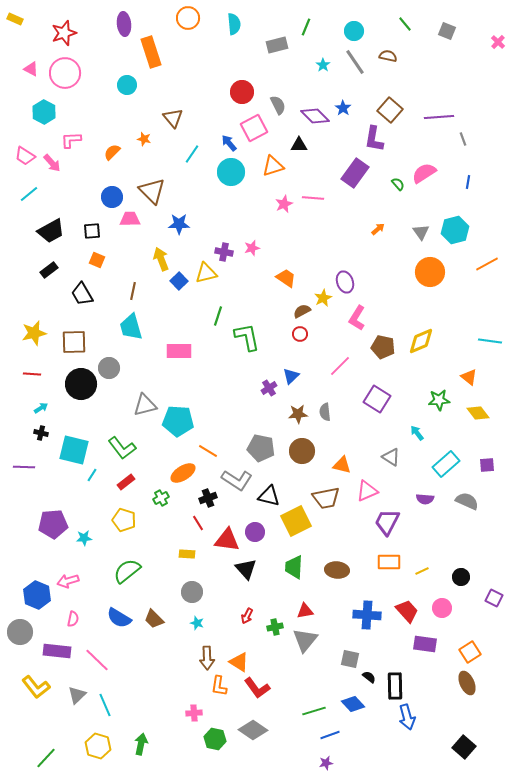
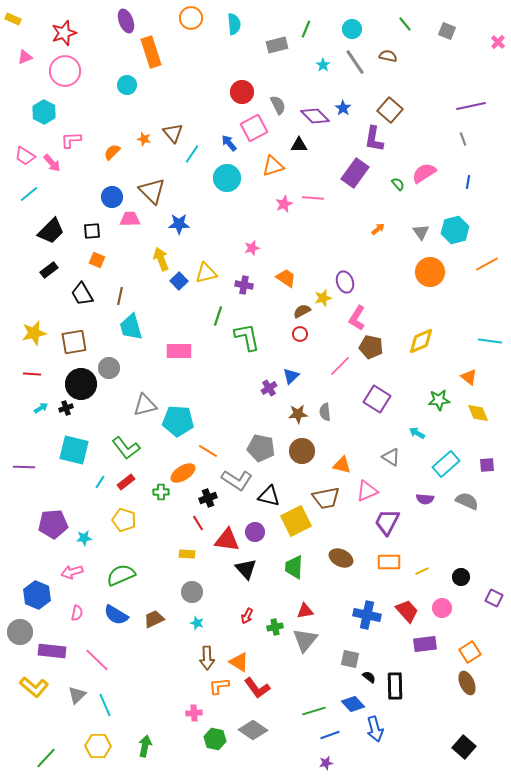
orange circle at (188, 18): moved 3 px right
yellow rectangle at (15, 19): moved 2 px left
purple ellipse at (124, 24): moved 2 px right, 3 px up; rotated 15 degrees counterclockwise
green line at (306, 27): moved 2 px down
cyan circle at (354, 31): moved 2 px left, 2 px up
pink triangle at (31, 69): moved 6 px left, 12 px up; rotated 49 degrees counterclockwise
pink circle at (65, 73): moved 2 px up
purple line at (439, 117): moved 32 px right, 11 px up; rotated 8 degrees counterclockwise
brown triangle at (173, 118): moved 15 px down
cyan circle at (231, 172): moved 4 px left, 6 px down
black trapezoid at (51, 231): rotated 16 degrees counterclockwise
purple cross at (224, 252): moved 20 px right, 33 px down
brown line at (133, 291): moved 13 px left, 5 px down
yellow star at (323, 298): rotated 12 degrees clockwise
brown square at (74, 342): rotated 8 degrees counterclockwise
brown pentagon at (383, 347): moved 12 px left
yellow diamond at (478, 413): rotated 15 degrees clockwise
black cross at (41, 433): moved 25 px right, 25 px up; rotated 32 degrees counterclockwise
cyan arrow at (417, 433): rotated 21 degrees counterclockwise
green L-shape at (122, 448): moved 4 px right
cyan line at (92, 475): moved 8 px right, 7 px down
green cross at (161, 498): moved 6 px up; rotated 28 degrees clockwise
brown ellipse at (337, 570): moved 4 px right, 12 px up; rotated 20 degrees clockwise
green semicircle at (127, 571): moved 6 px left, 4 px down; rotated 16 degrees clockwise
pink arrow at (68, 581): moved 4 px right, 9 px up
blue cross at (367, 615): rotated 8 degrees clockwise
blue semicircle at (119, 618): moved 3 px left, 3 px up
pink semicircle at (73, 619): moved 4 px right, 6 px up
brown trapezoid at (154, 619): rotated 110 degrees clockwise
purple rectangle at (425, 644): rotated 15 degrees counterclockwise
purple rectangle at (57, 651): moved 5 px left
orange L-shape at (219, 686): rotated 75 degrees clockwise
yellow L-shape at (36, 687): moved 2 px left; rotated 12 degrees counterclockwise
blue arrow at (407, 717): moved 32 px left, 12 px down
green arrow at (141, 744): moved 4 px right, 2 px down
yellow hexagon at (98, 746): rotated 15 degrees counterclockwise
